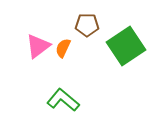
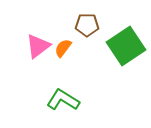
orange semicircle: rotated 12 degrees clockwise
green L-shape: rotated 8 degrees counterclockwise
